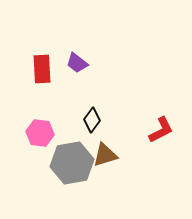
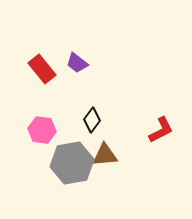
red rectangle: rotated 36 degrees counterclockwise
pink hexagon: moved 2 px right, 3 px up
brown triangle: rotated 12 degrees clockwise
